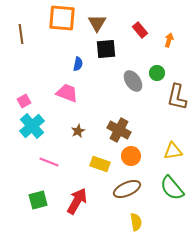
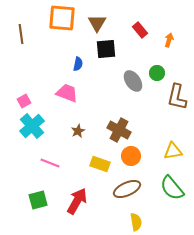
pink line: moved 1 px right, 1 px down
